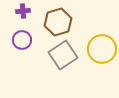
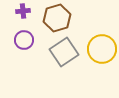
brown hexagon: moved 1 px left, 4 px up
purple circle: moved 2 px right
gray square: moved 1 px right, 3 px up
